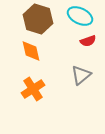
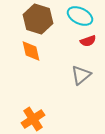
orange cross: moved 30 px down
